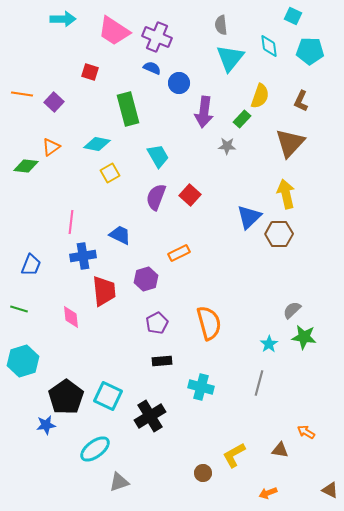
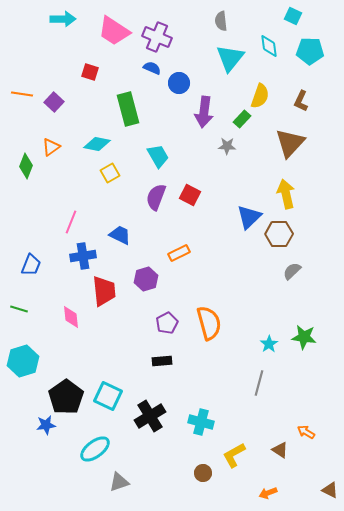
gray semicircle at (221, 25): moved 4 px up
green diamond at (26, 166): rotated 75 degrees counterclockwise
red square at (190, 195): rotated 15 degrees counterclockwise
pink line at (71, 222): rotated 15 degrees clockwise
gray semicircle at (292, 310): moved 39 px up
purple pentagon at (157, 323): moved 10 px right
cyan cross at (201, 387): moved 35 px down
brown triangle at (280, 450): rotated 24 degrees clockwise
